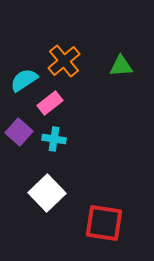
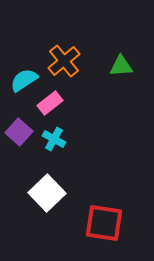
cyan cross: rotated 20 degrees clockwise
